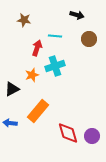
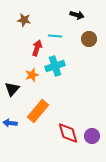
black triangle: rotated 21 degrees counterclockwise
